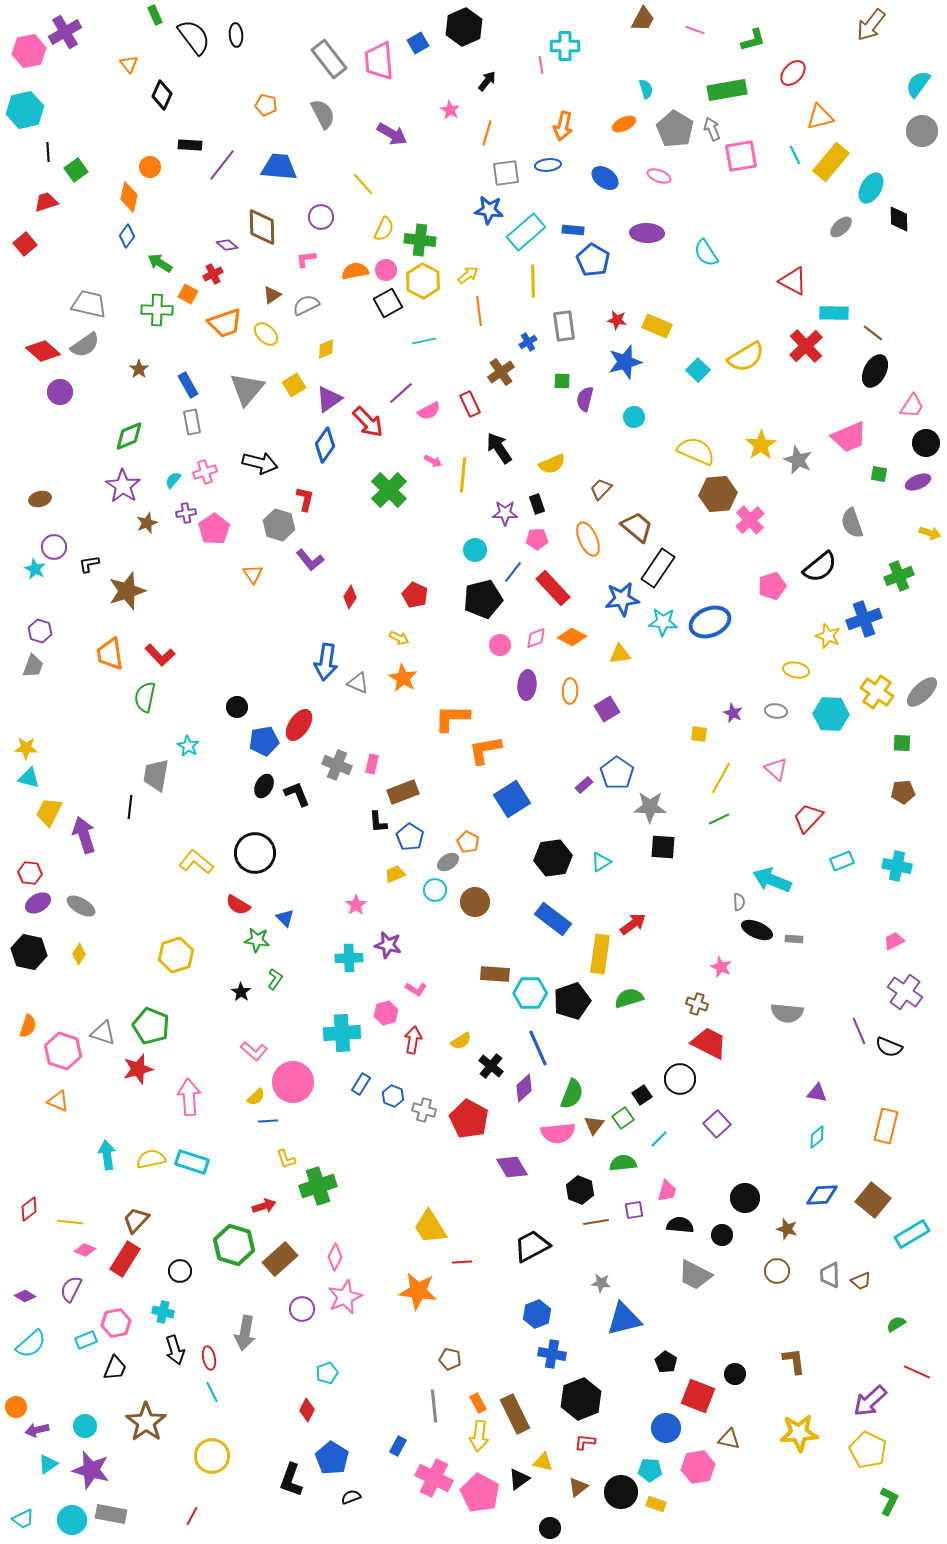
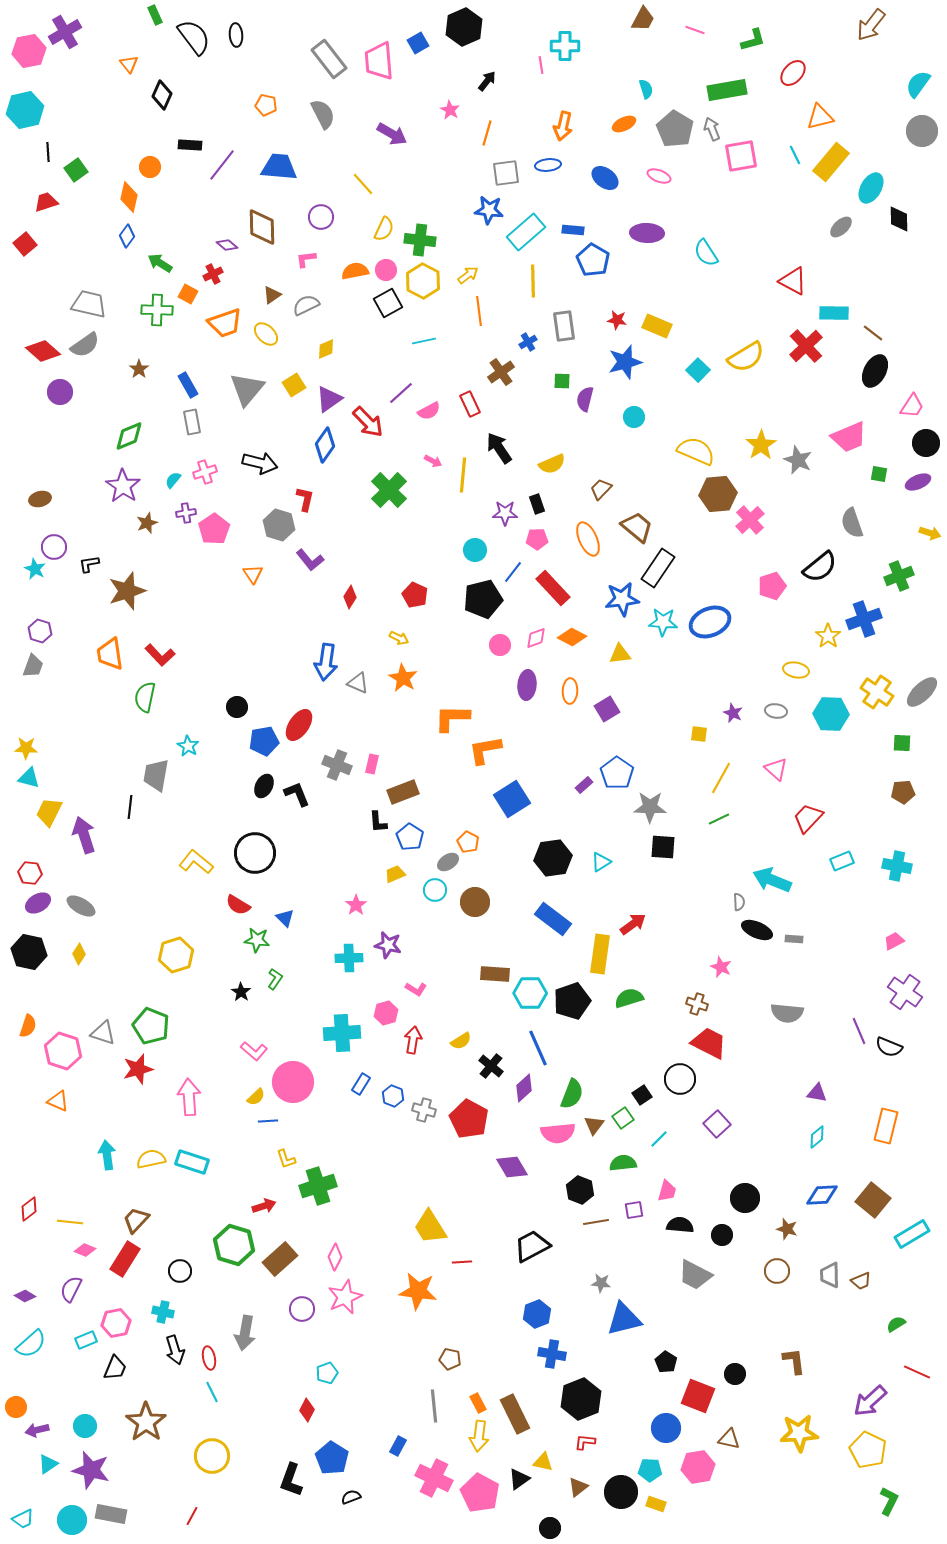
yellow star at (828, 636): rotated 15 degrees clockwise
